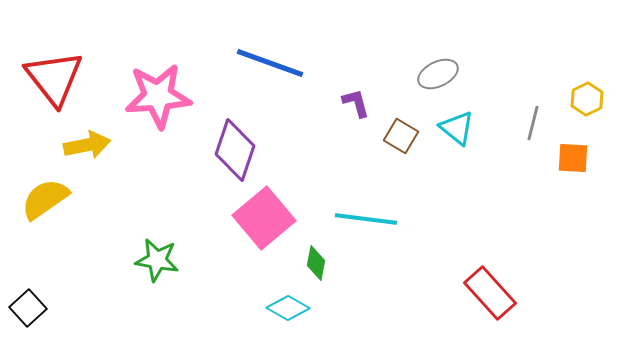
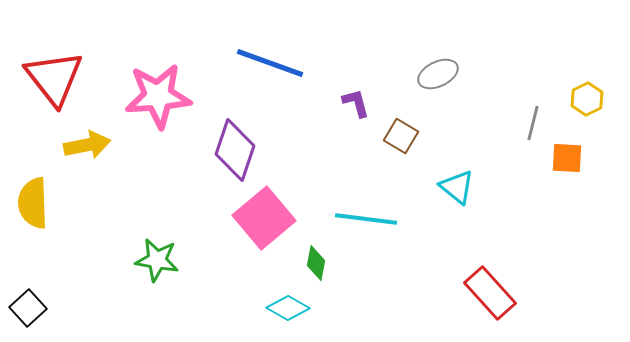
cyan triangle: moved 59 px down
orange square: moved 6 px left
yellow semicircle: moved 12 px left, 4 px down; rotated 57 degrees counterclockwise
